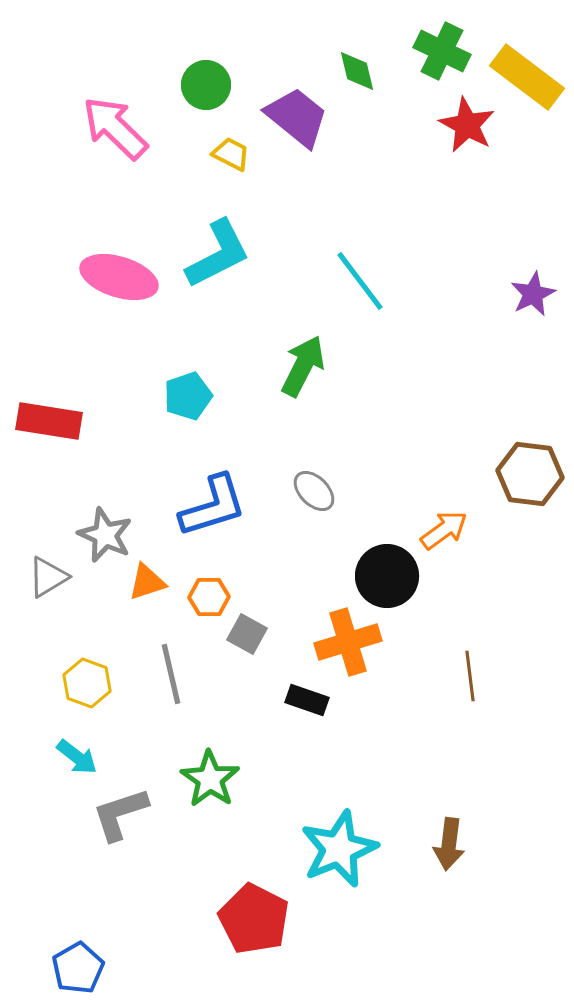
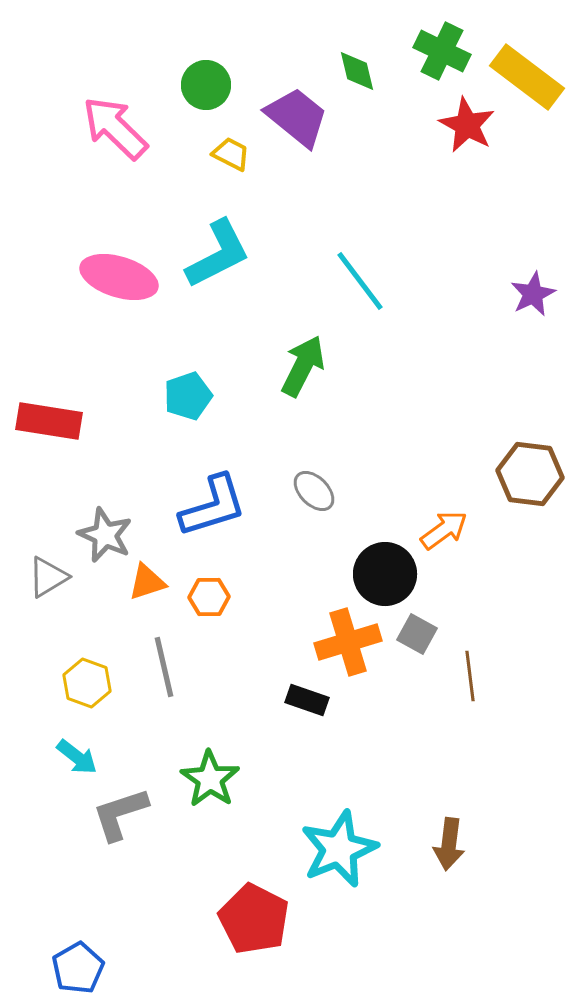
black circle: moved 2 px left, 2 px up
gray square: moved 170 px right
gray line: moved 7 px left, 7 px up
